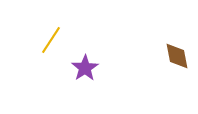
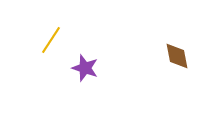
purple star: rotated 20 degrees counterclockwise
